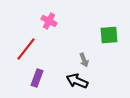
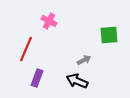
red line: rotated 15 degrees counterclockwise
gray arrow: rotated 96 degrees counterclockwise
